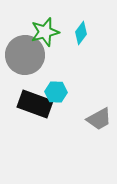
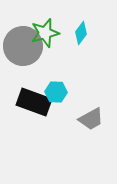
green star: moved 1 px down
gray circle: moved 2 px left, 9 px up
black rectangle: moved 1 px left, 2 px up
gray trapezoid: moved 8 px left
